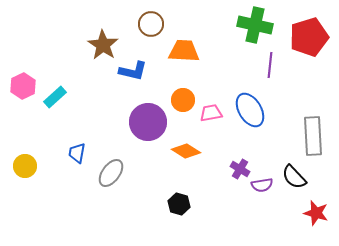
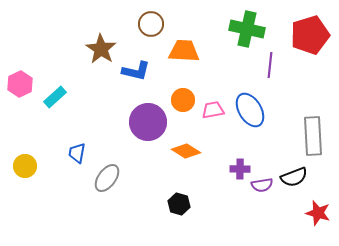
green cross: moved 8 px left, 4 px down
red pentagon: moved 1 px right, 2 px up
brown star: moved 2 px left, 4 px down
blue L-shape: moved 3 px right
pink hexagon: moved 3 px left, 2 px up
pink trapezoid: moved 2 px right, 3 px up
purple cross: rotated 30 degrees counterclockwise
gray ellipse: moved 4 px left, 5 px down
black semicircle: rotated 68 degrees counterclockwise
red star: moved 2 px right
